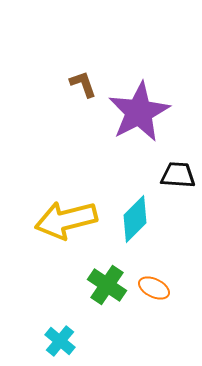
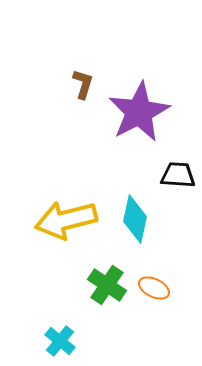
brown L-shape: rotated 36 degrees clockwise
cyan diamond: rotated 33 degrees counterclockwise
